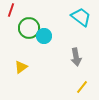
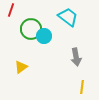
cyan trapezoid: moved 13 px left
green circle: moved 2 px right, 1 px down
yellow line: rotated 32 degrees counterclockwise
